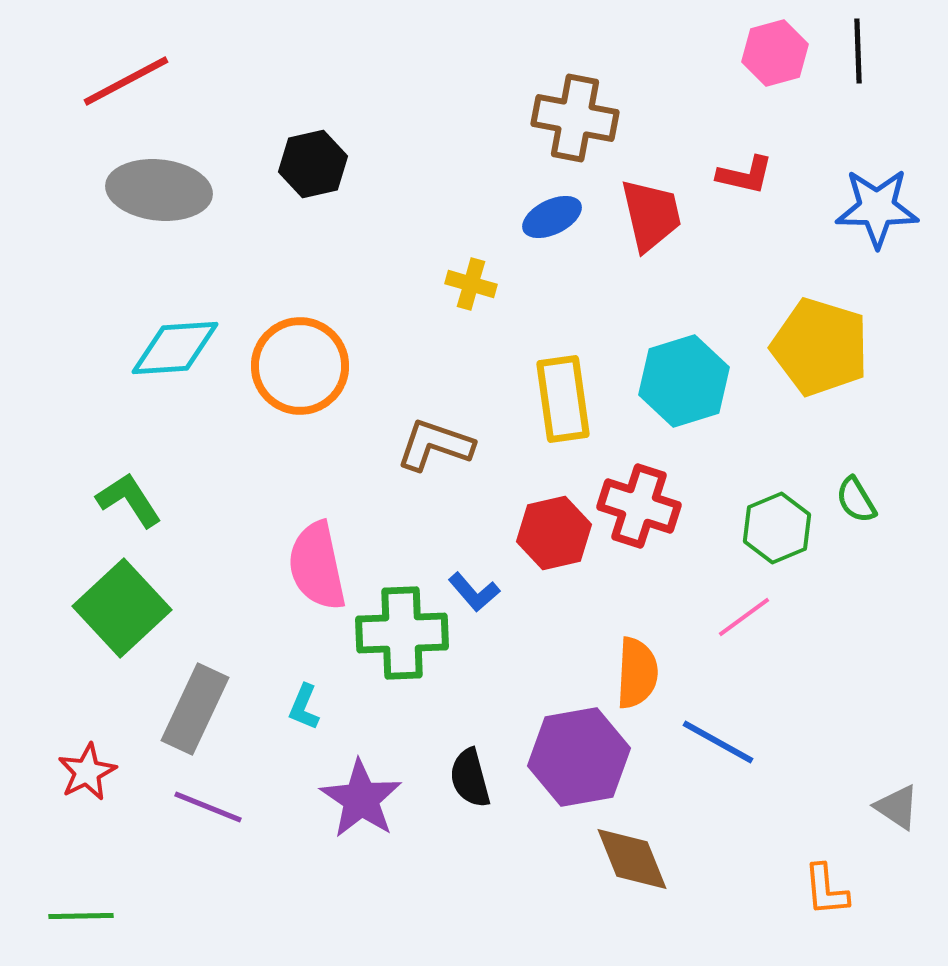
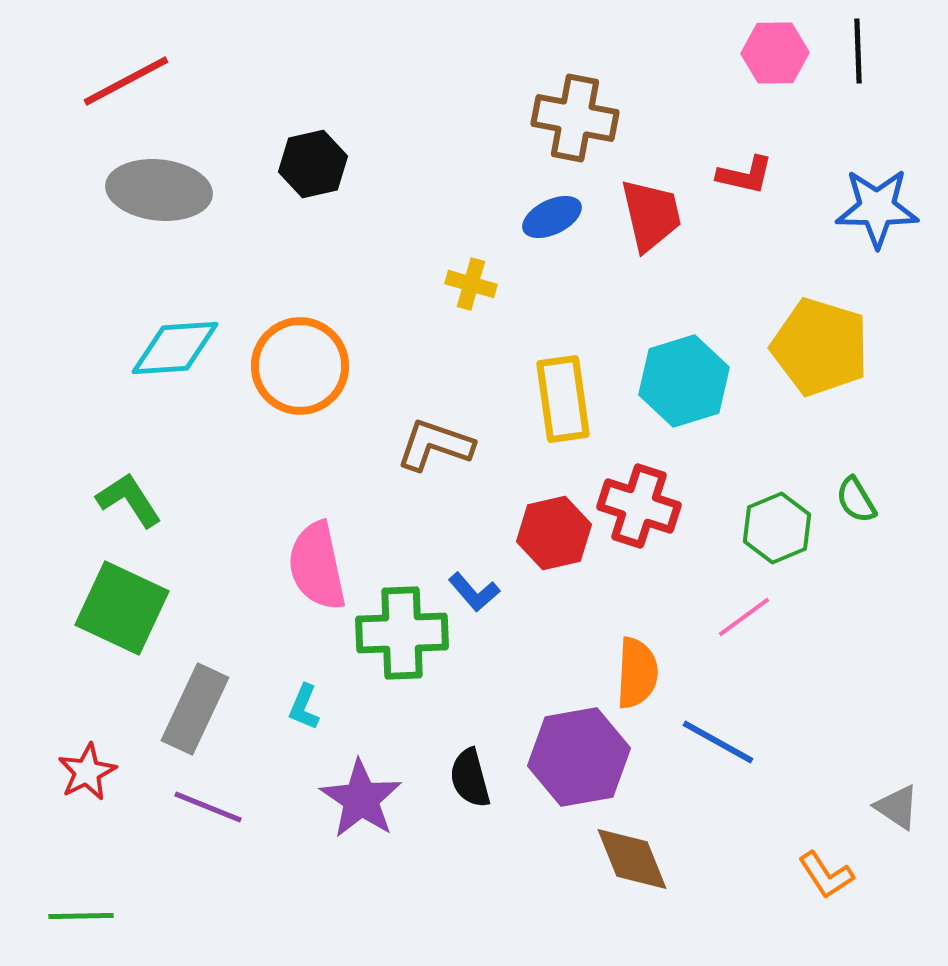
pink hexagon: rotated 14 degrees clockwise
green square: rotated 22 degrees counterclockwise
orange L-shape: moved 15 px up; rotated 28 degrees counterclockwise
